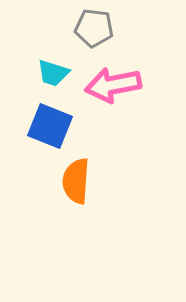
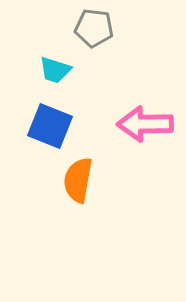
cyan trapezoid: moved 2 px right, 3 px up
pink arrow: moved 32 px right, 39 px down; rotated 10 degrees clockwise
orange semicircle: moved 2 px right, 1 px up; rotated 6 degrees clockwise
